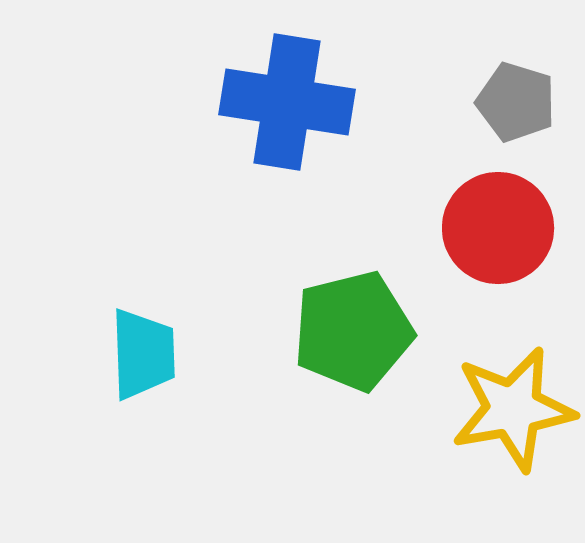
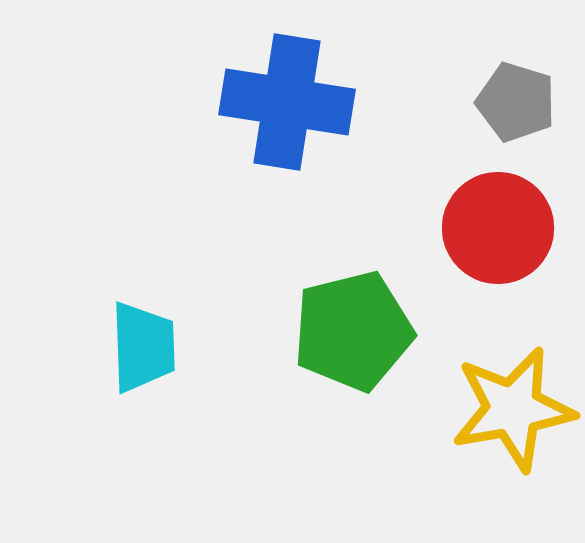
cyan trapezoid: moved 7 px up
